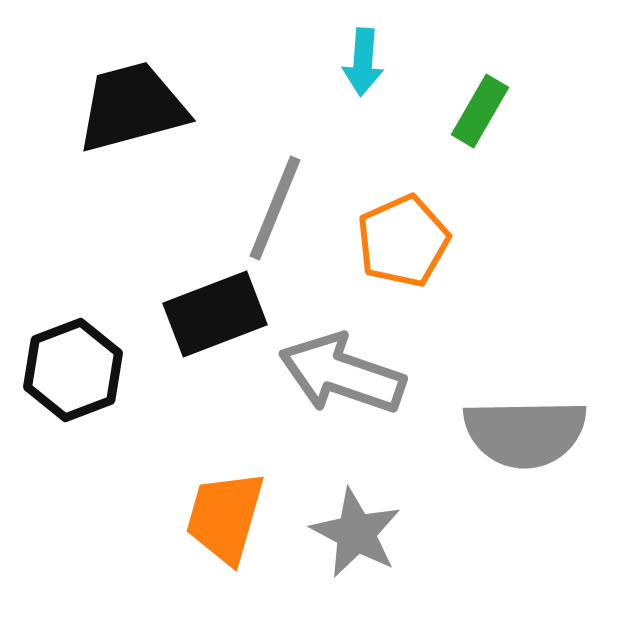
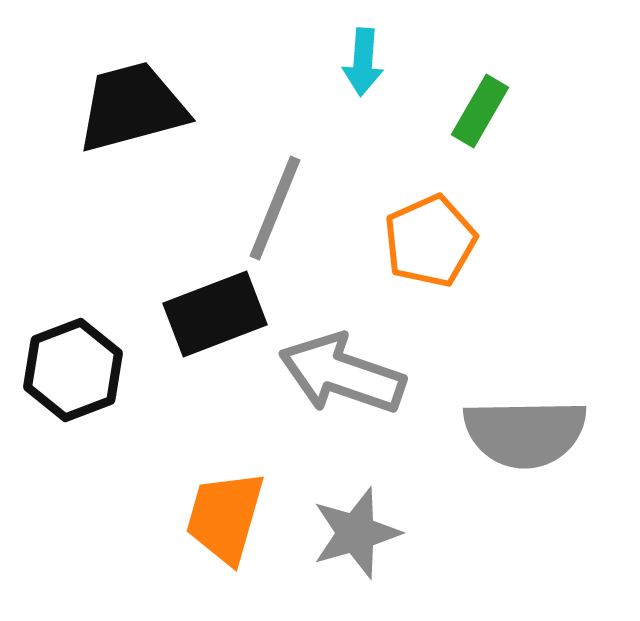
orange pentagon: moved 27 px right
gray star: rotated 28 degrees clockwise
